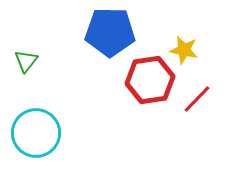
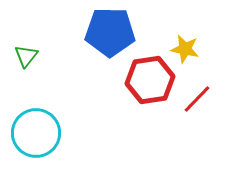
yellow star: moved 1 px right, 1 px up
green triangle: moved 5 px up
